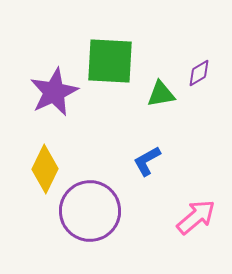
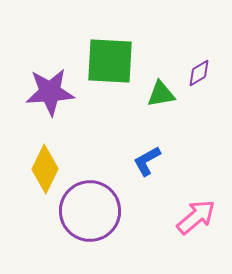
purple star: moved 4 px left; rotated 21 degrees clockwise
